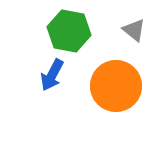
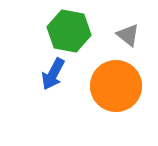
gray triangle: moved 6 px left, 5 px down
blue arrow: moved 1 px right, 1 px up
